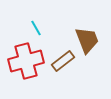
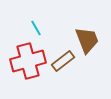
red cross: moved 2 px right
